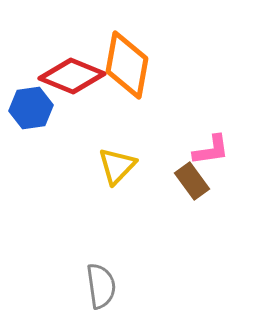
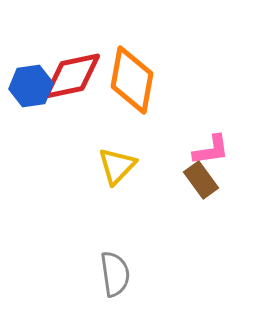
orange diamond: moved 5 px right, 15 px down
red diamond: rotated 34 degrees counterclockwise
blue hexagon: moved 22 px up
brown rectangle: moved 9 px right, 1 px up
gray semicircle: moved 14 px right, 12 px up
